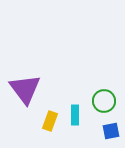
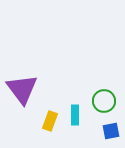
purple triangle: moved 3 px left
